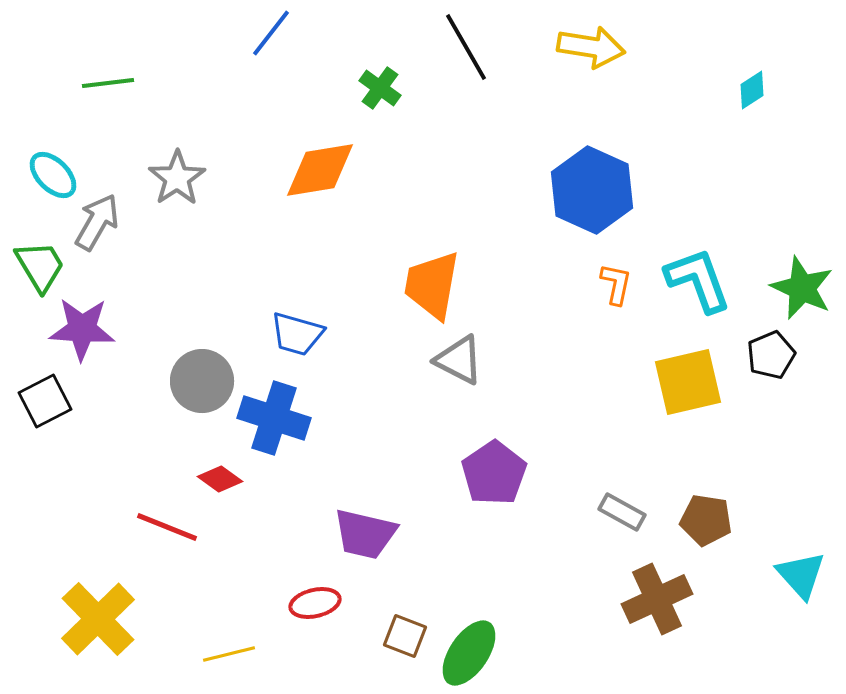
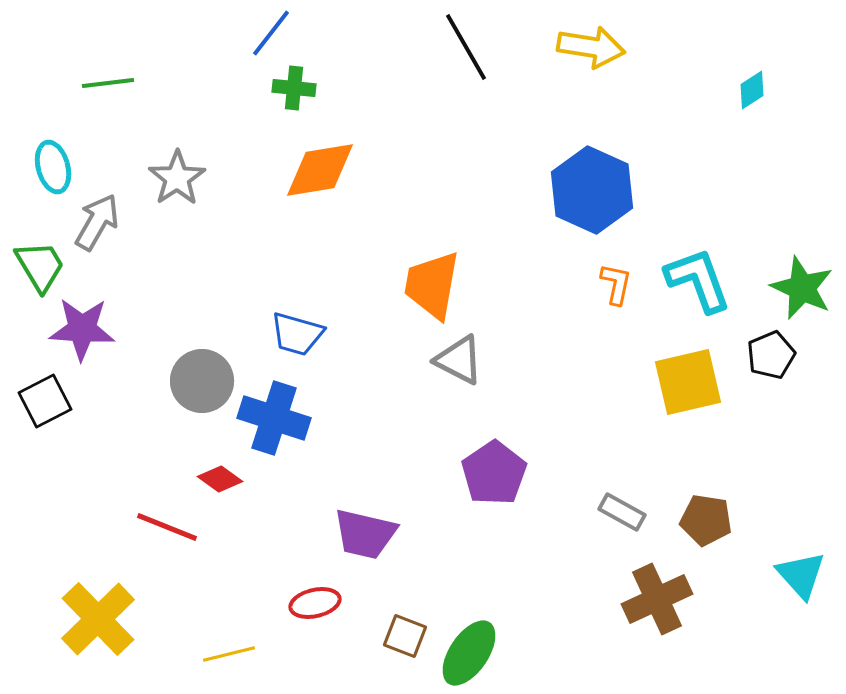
green cross: moved 86 px left; rotated 30 degrees counterclockwise
cyan ellipse: moved 8 px up; rotated 30 degrees clockwise
